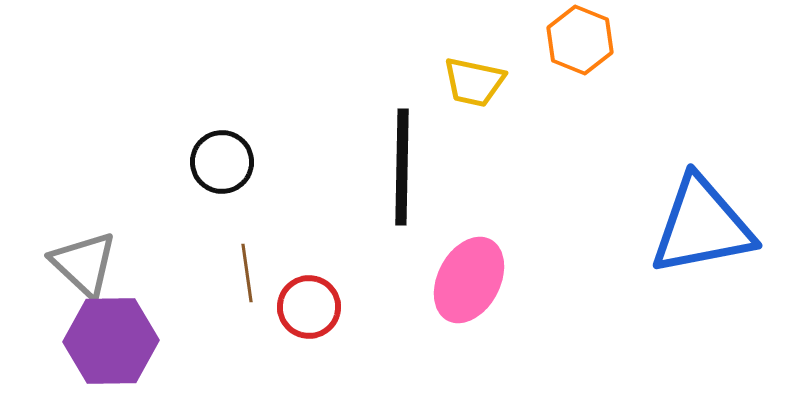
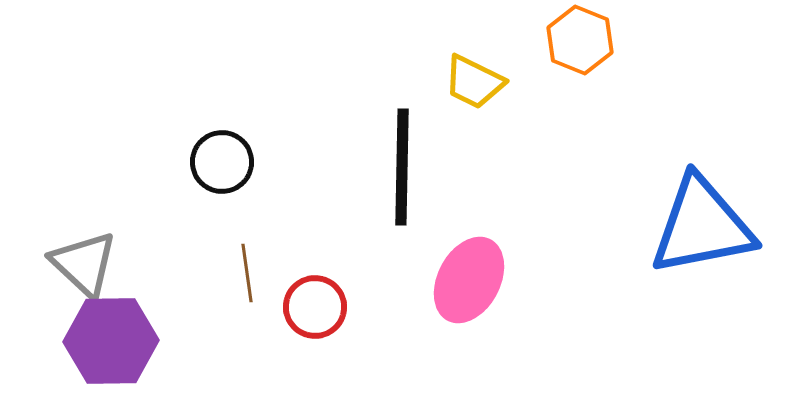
yellow trapezoid: rotated 14 degrees clockwise
red circle: moved 6 px right
